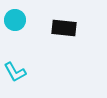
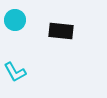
black rectangle: moved 3 px left, 3 px down
